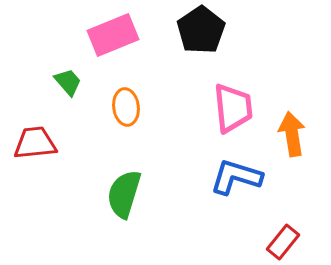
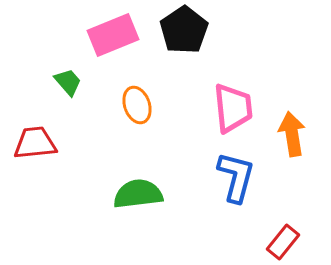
black pentagon: moved 17 px left
orange ellipse: moved 11 px right, 2 px up; rotated 12 degrees counterclockwise
blue L-shape: rotated 88 degrees clockwise
green semicircle: moved 14 px right; rotated 66 degrees clockwise
